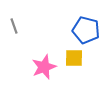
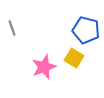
gray line: moved 2 px left, 2 px down
yellow square: rotated 30 degrees clockwise
